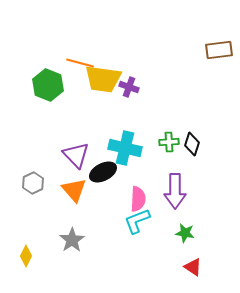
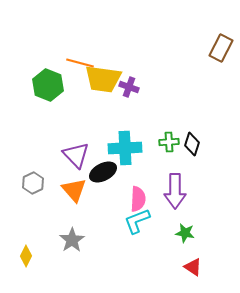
brown rectangle: moved 2 px right, 2 px up; rotated 56 degrees counterclockwise
cyan cross: rotated 16 degrees counterclockwise
